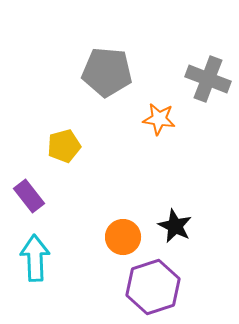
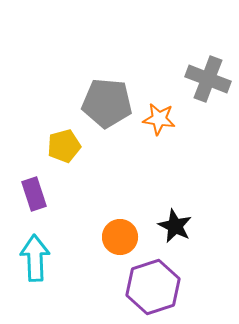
gray pentagon: moved 31 px down
purple rectangle: moved 5 px right, 2 px up; rotated 20 degrees clockwise
orange circle: moved 3 px left
